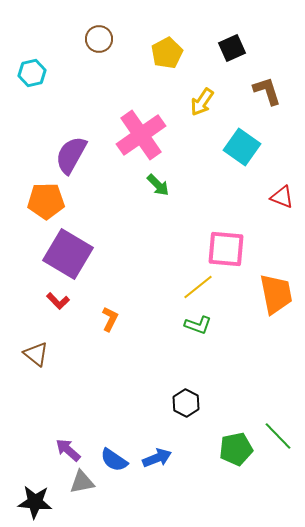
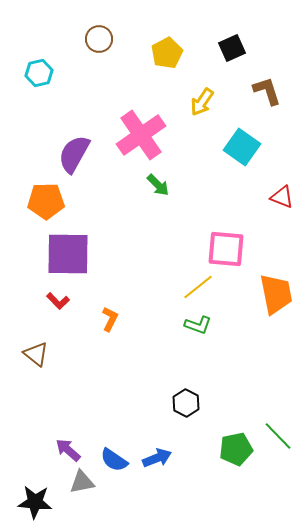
cyan hexagon: moved 7 px right
purple semicircle: moved 3 px right, 1 px up
purple square: rotated 30 degrees counterclockwise
